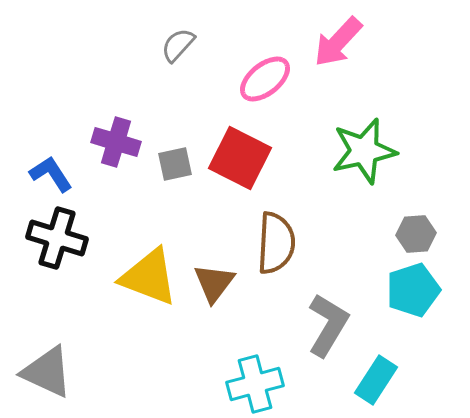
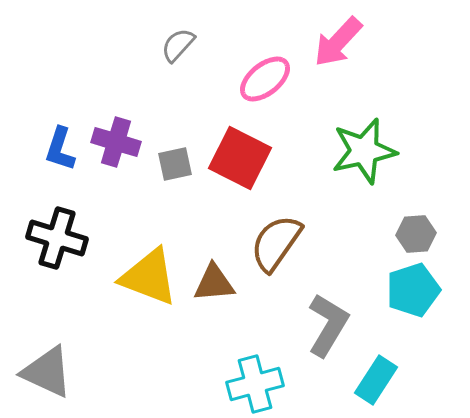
blue L-shape: moved 9 px right, 25 px up; rotated 129 degrees counterclockwise
brown semicircle: rotated 148 degrees counterclockwise
brown triangle: rotated 48 degrees clockwise
